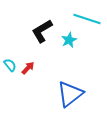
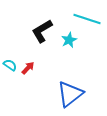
cyan semicircle: rotated 16 degrees counterclockwise
